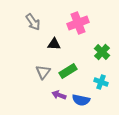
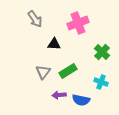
gray arrow: moved 2 px right, 3 px up
purple arrow: rotated 24 degrees counterclockwise
